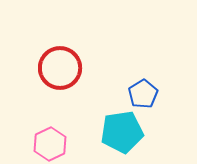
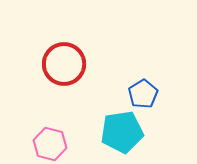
red circle: moved 4 px right, 4 px up
pink hexagon: rotated 20 degrees counterclockwise
